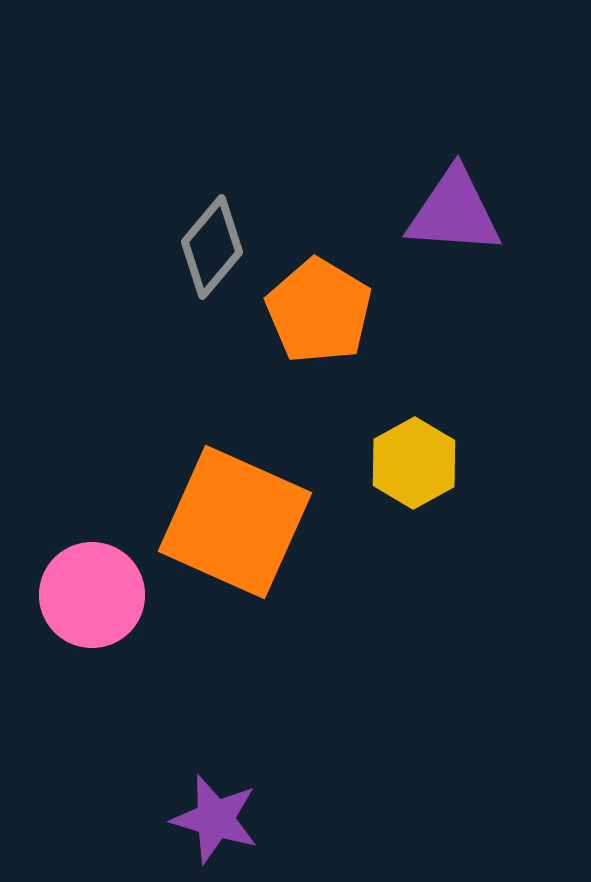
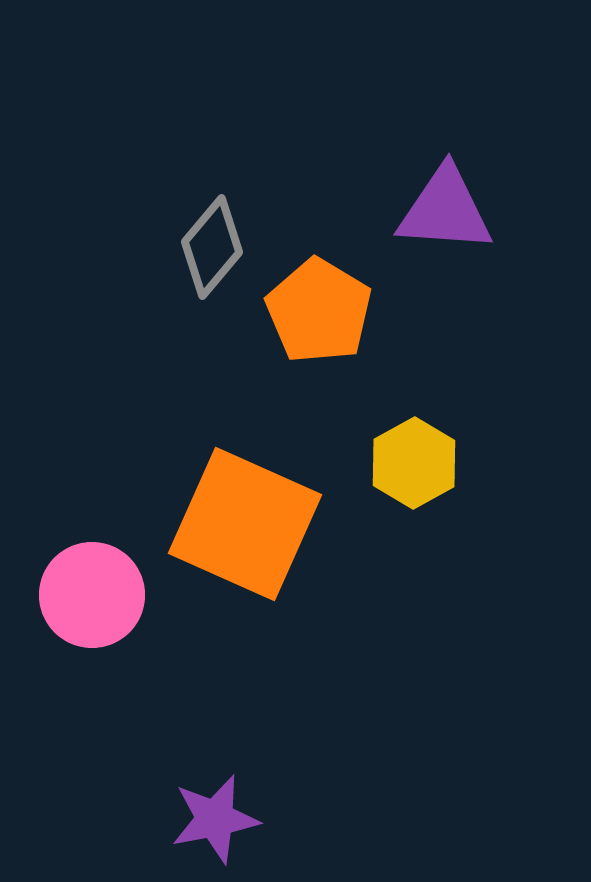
purple triangle: moved 9 px left, 2 px up
orange square: moved 10 px right, 2 px down
purple star: rotated 28 degrees counterclockwise
